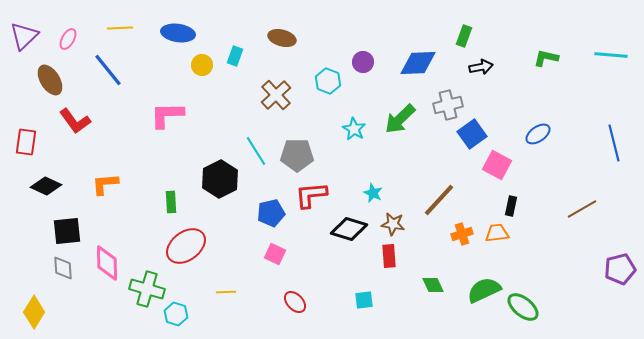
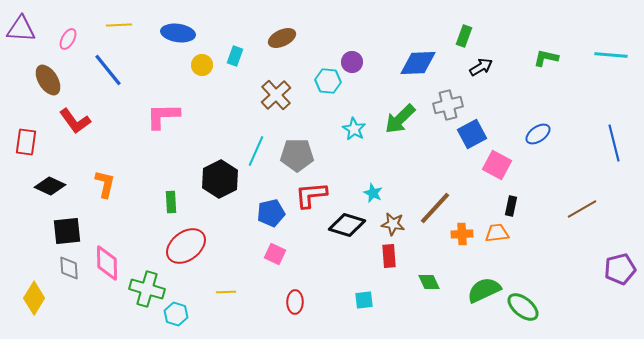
yellow line at (120, 28): moved 1 px left, 3 px up
purple triangle at (24, 36): moved 3 px left, 7 px up; rotated 48 degrees clockwise
brown ellipse at (282, 38): rotated 40 degrees counterclockwise
purple circle at (363, 62): moved 11 px left
black arrow at (481, 67): rotated 20 degrees counterclockwise
brown ellipse at (50, 80): moved 2 px left
cyan hexagon at (328, 81): rotated 15 degrees counterclockwise
pink L-shape at (167, 115): moved 4 px left, 1 px down
blue square at (472, 134): rotated 8 degrees clockwise
cyan line at (256, 151): rotated 56 degrees clockwise
orange L-shape at (105, 184): rotated 108 degrees clockwise
black diamond at (46, 186): moved 4 px right
brown line at (439, 200): moved 4 px left, 8 px down
black diamond at (349, 229): moved 2 px left, 4 px up
orange cross at (462, 234): rotated 15 degrees clockwise
gray diamond at (63, 268): moved 6 px right
green diamond at (433, 285): moved 4 px left, 3 px up
red ellipse at (295, 302): rotated 45 degrees clockwise
yellow diamond at (34, 312): moved 14 px up
